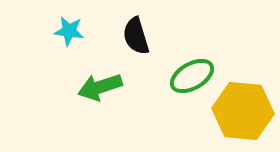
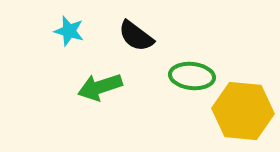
cyan star: rotated 8 degrees clockwise
black semicircle: rotated 36 degrees counterclockwise
green ellipse: rotated 36 degrees clockwise
